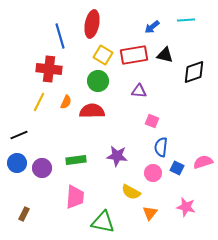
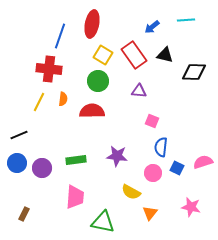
blue line: rotated 35 degrees clockwise
red rectangle: rotated 64 degrees clockwise
black diamond: rotated 20 degrees clockwise
orange semicircle: moved 3 px left, 3 px up; rotated 16 degrees counterclockwise
pink star: moved 5 px right
